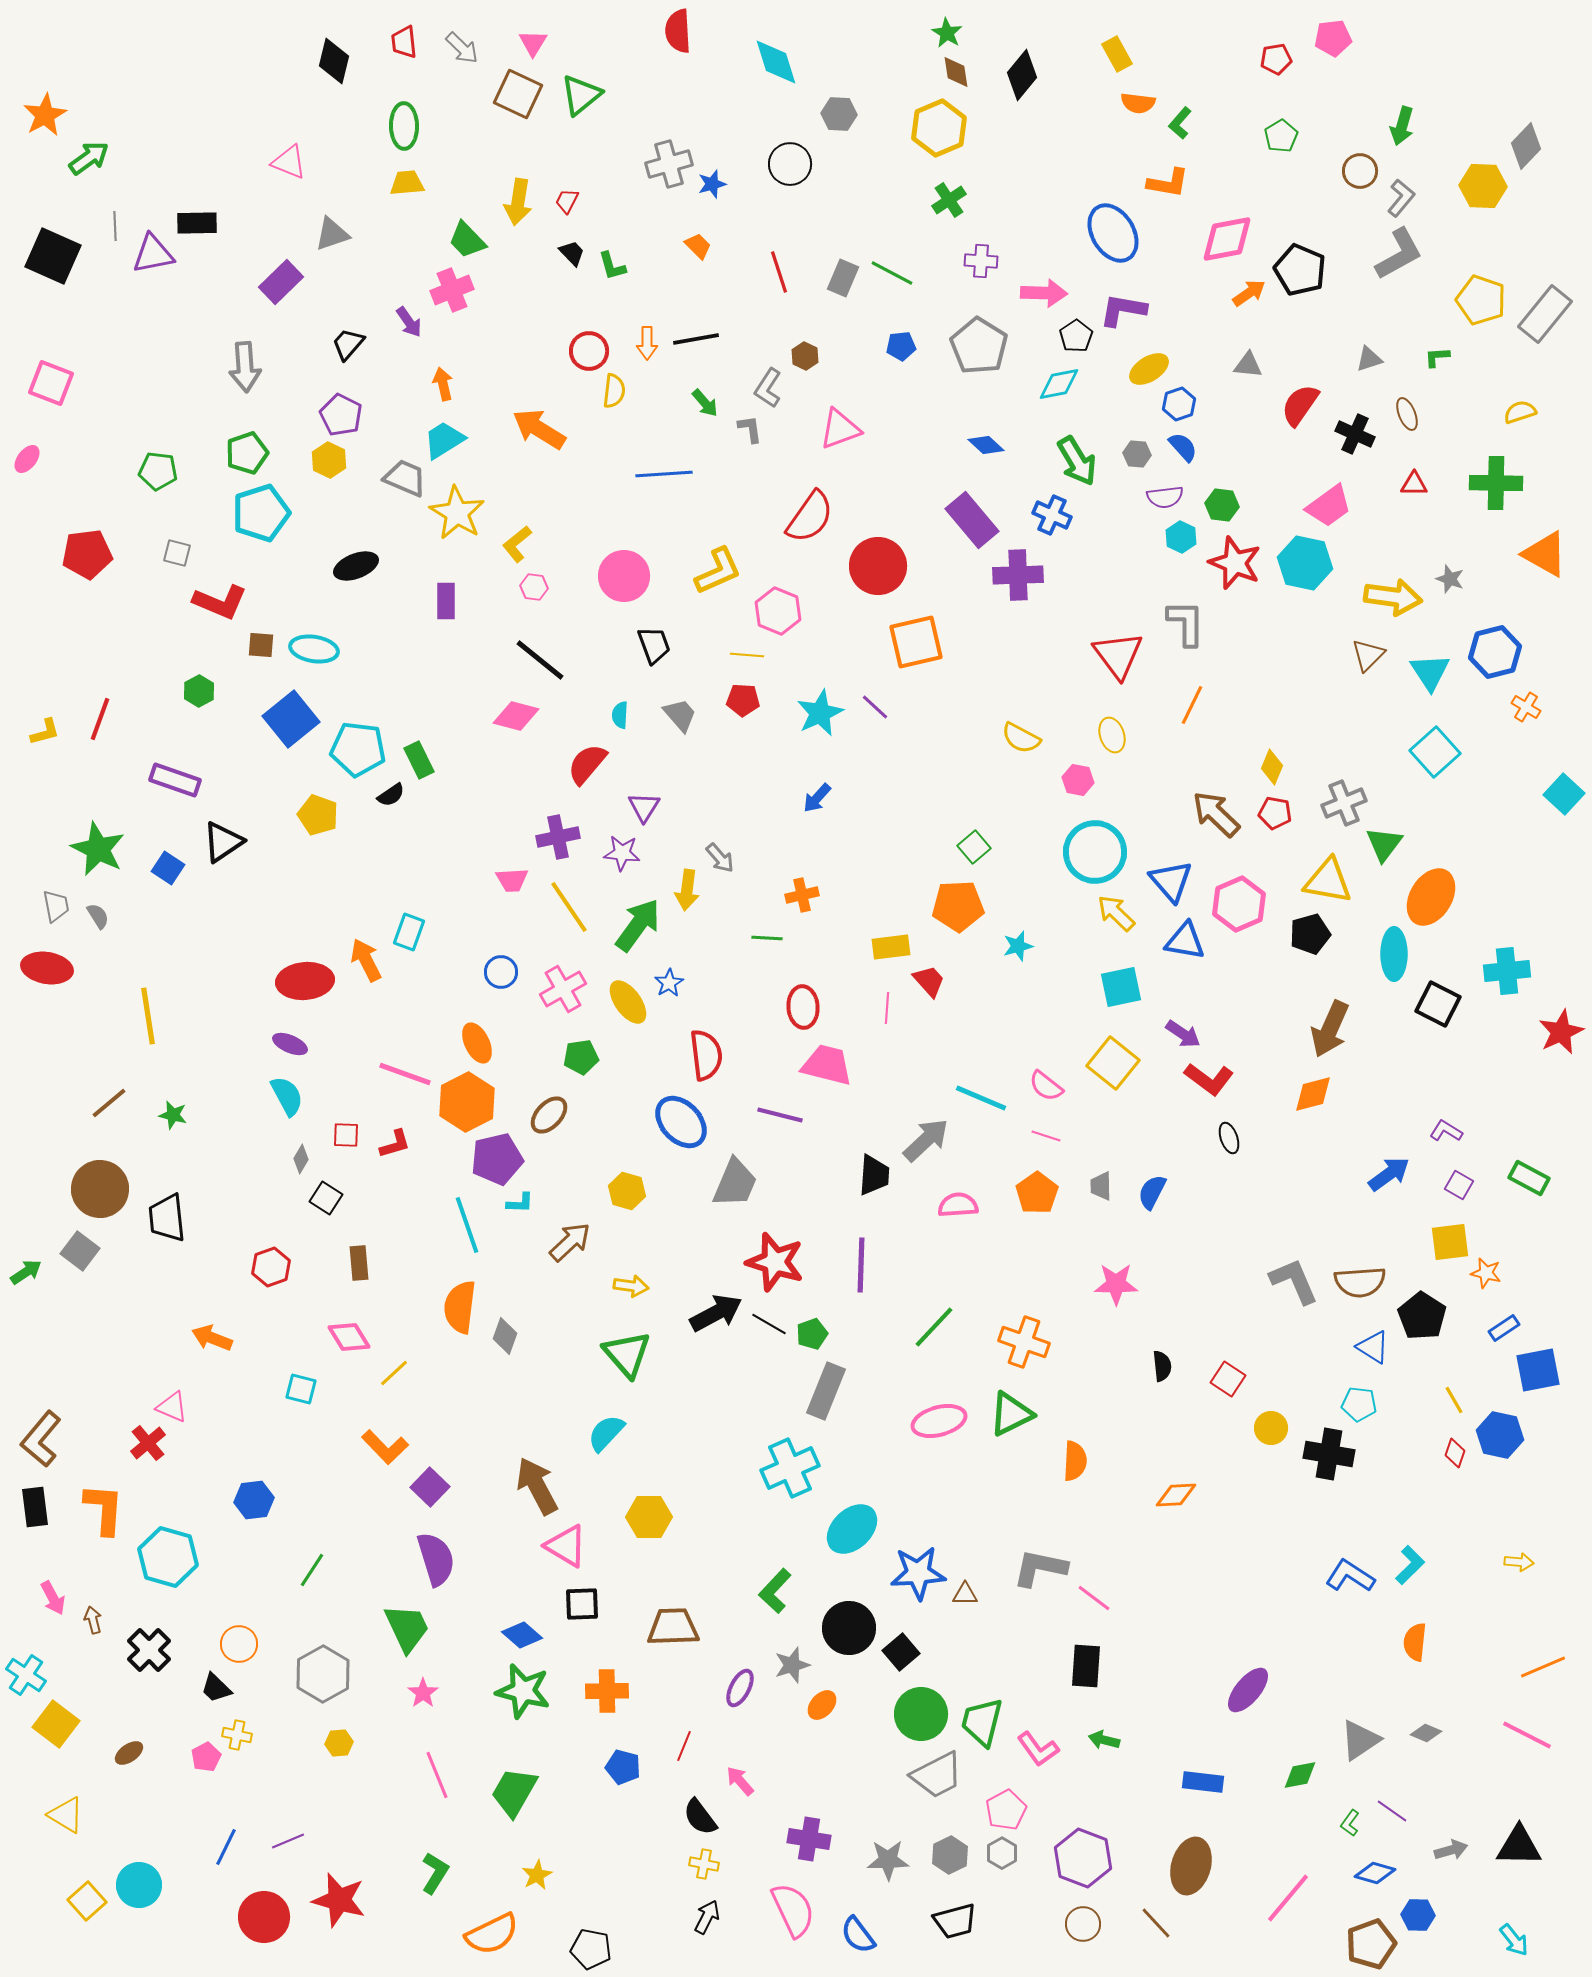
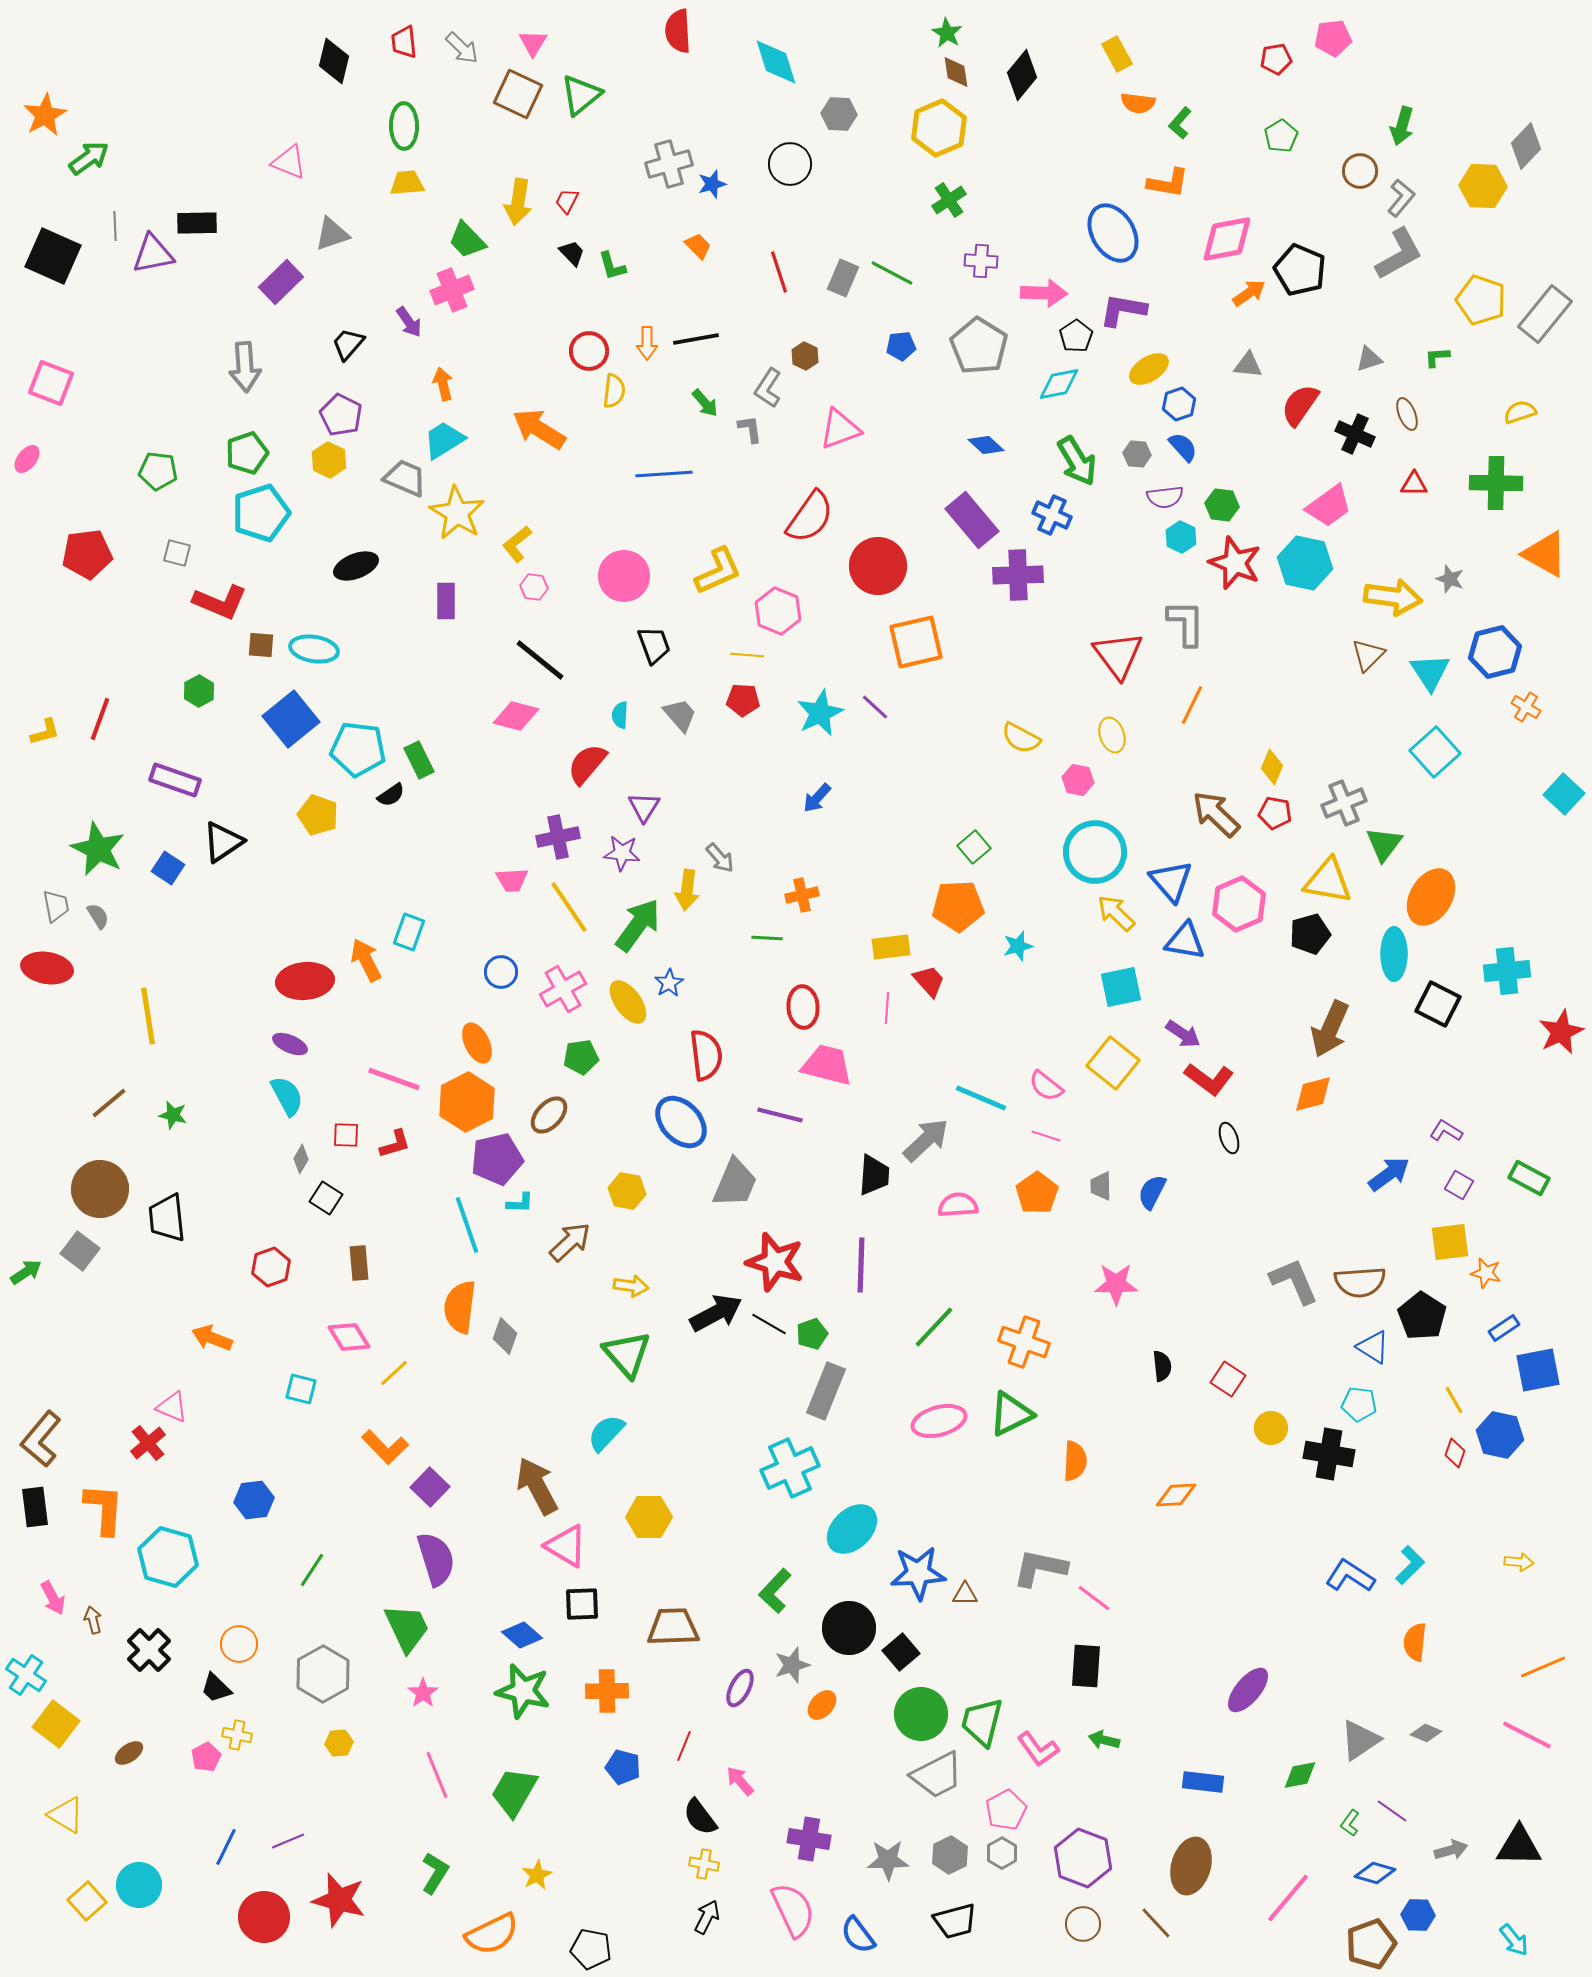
pink line at (405, 1074): moved 11 px left, 5 px down
yellow hexagon at (627, 1191): rotated 6 degrees counterclockwise
